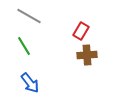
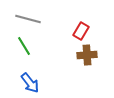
gray line: moved 1 px left, 3 px down; rotated 15 degrees counterclockwise
